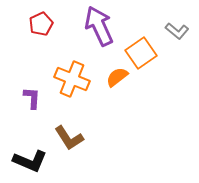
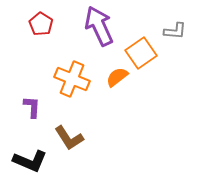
red pentagon: rotated 15 degrees counterclockwise
gray L-shape: moved 2 px left; rotated 35 degrees counterclockwise
purple L-shape: moved 9 px down
